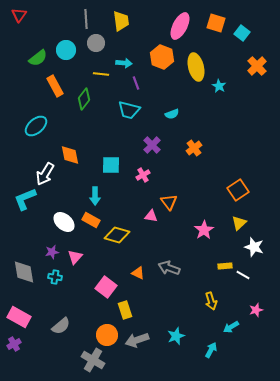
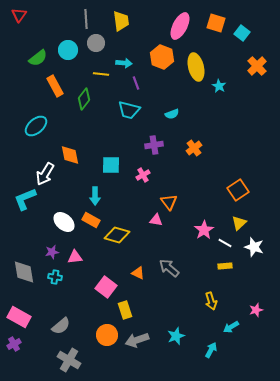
cyan circle at (66, 50): moved 2 px right
purple cross at (152, 145): moved 2 px right; rotated 36 degrees clockwise
pink triangle at (151, 216): moved 5 px right, 4 px down
pink triangle at (75, 257): rotated 42 degrees clockwise
gray arrow at (169, 268): rotated 20 degrees clockwise
white line at (243, 275): moved 18 px left, 32 px up
gray cross at (93, 360): moved 24 px left
